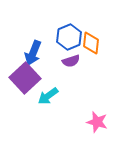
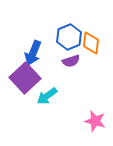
cyan arrow: moved 1 px left
pink star: moved 2 px left, 1 px up
